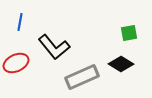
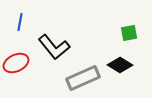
black diamond: moved 1 px left, 1 px down
gray rectangle: moved 1 px right, 1 px down
